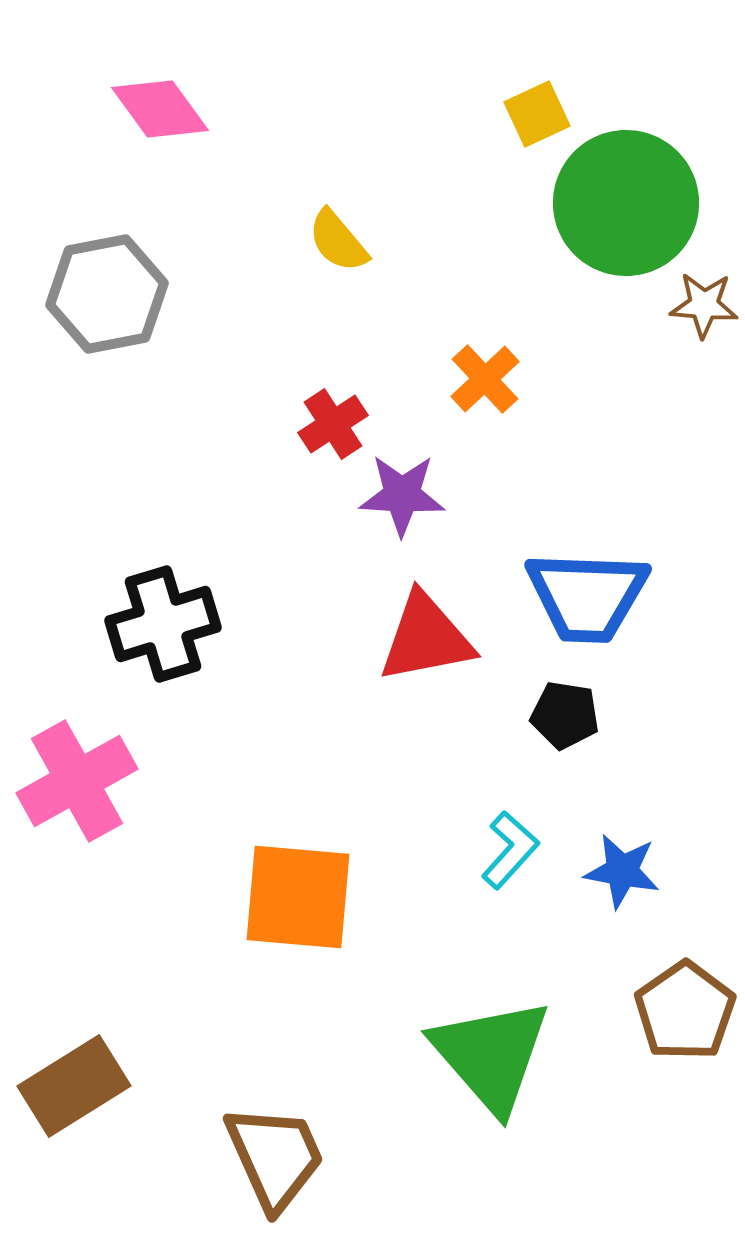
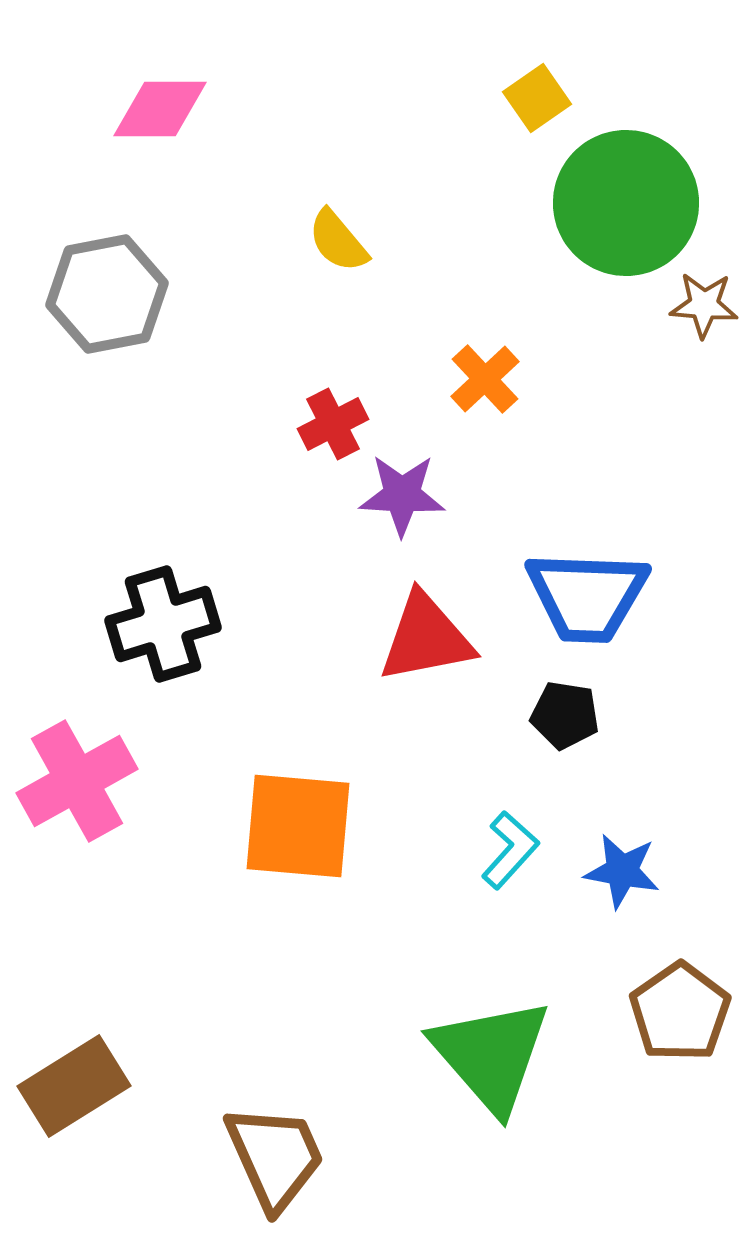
pink diamond: rotated 54 degrees counterclockwise
yellow square: moved 16 px up; rotated 10 degrees counterclockwise
red cross: rotated 6 degrees clockwise
orange square: moved 71 px up
brown pentagon: moved 5 px left, 1 px down
